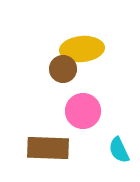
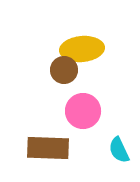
brown circle: moved 1 px right, 1 px down
